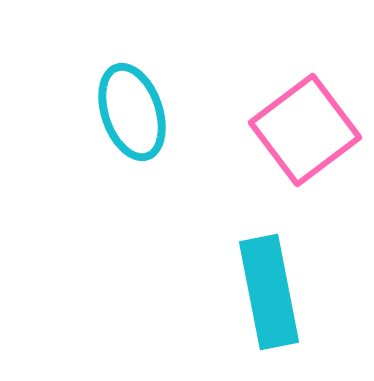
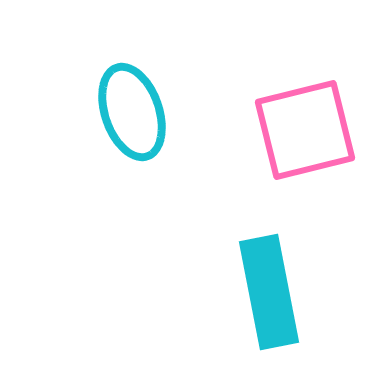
pink square: rotated 23 degrees clockwise
